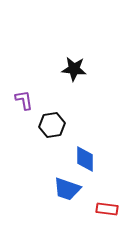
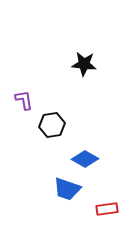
black star: moved 10 px right, 5 px up
blue diamond: rotated 60 degrees counterclockwise
red rectangle: rotated 15 degrees counterclockwise
